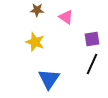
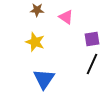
blue triangle: moved 5 px left
